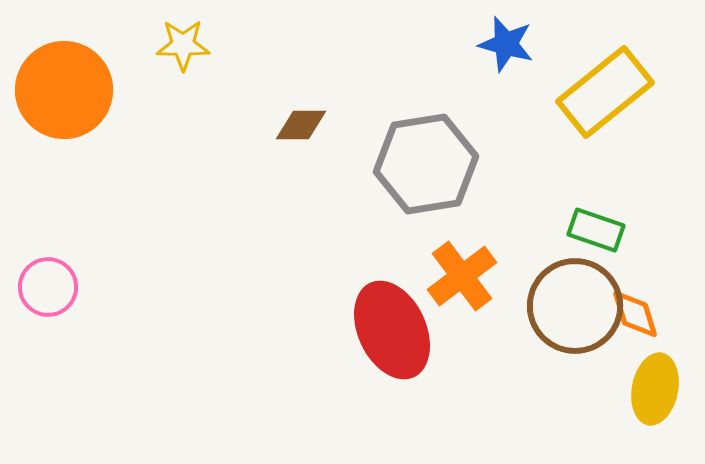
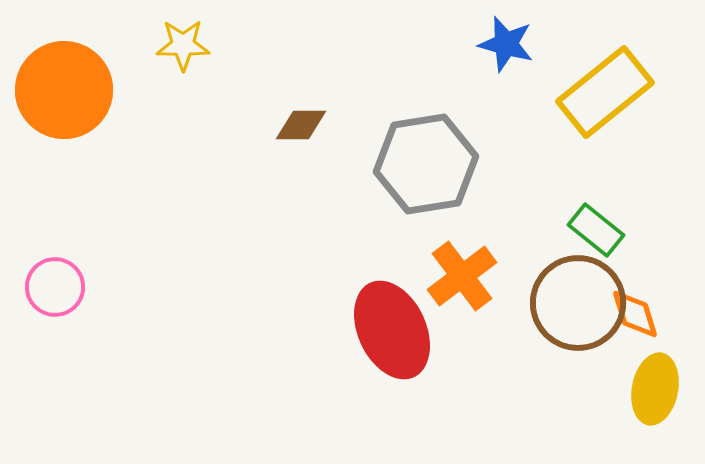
green rectangle: rotated 20 degrees clockwise
pink circle: moved 7 px right
brown circle: moved 3 px right, 3 px up
